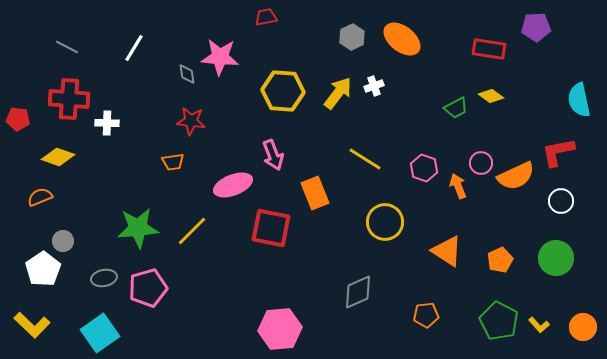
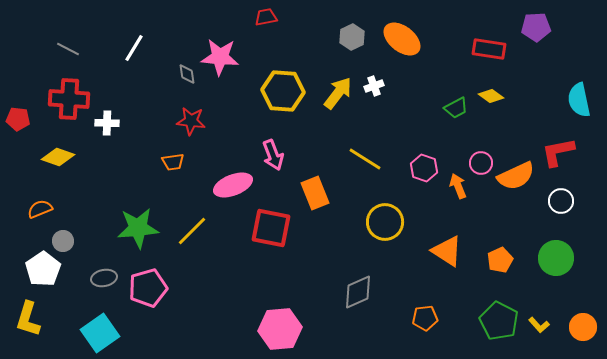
gray line at (67, 47): moved 1 px right, 2 px down
orange semicircle at (40, 197): moved 12 px down
orange pentagon at (426, 315): moved 1 px left, 3 px down
yellow L-shape at (32, 325): moved 4 px left, 6 px up; rotated 63 degrees clockwise
